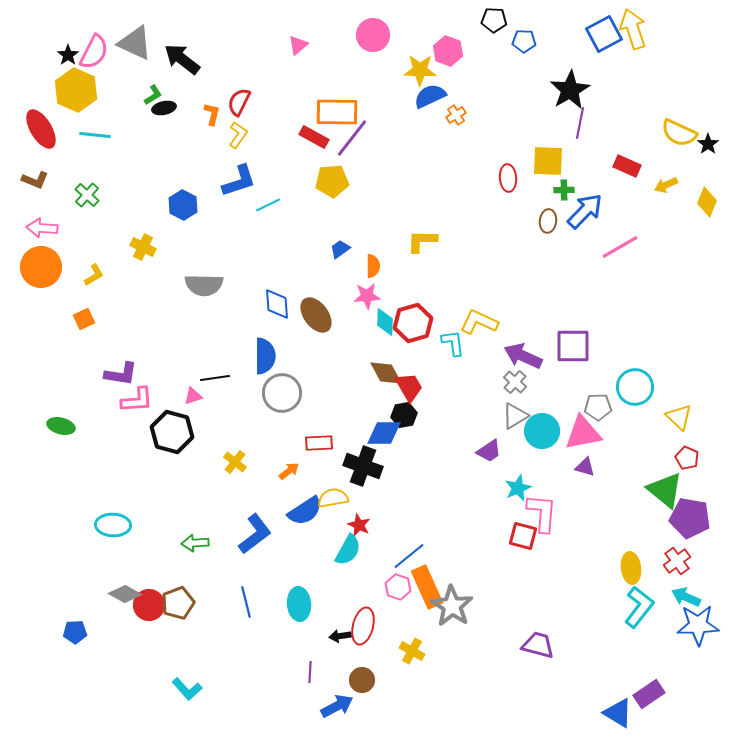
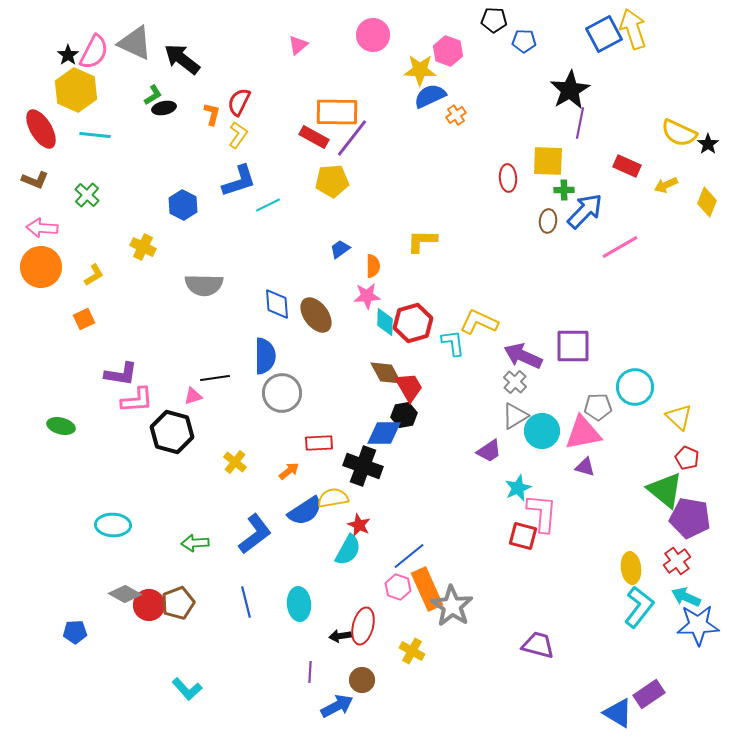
orange rectangle at (427, 587): moved 2 px down
